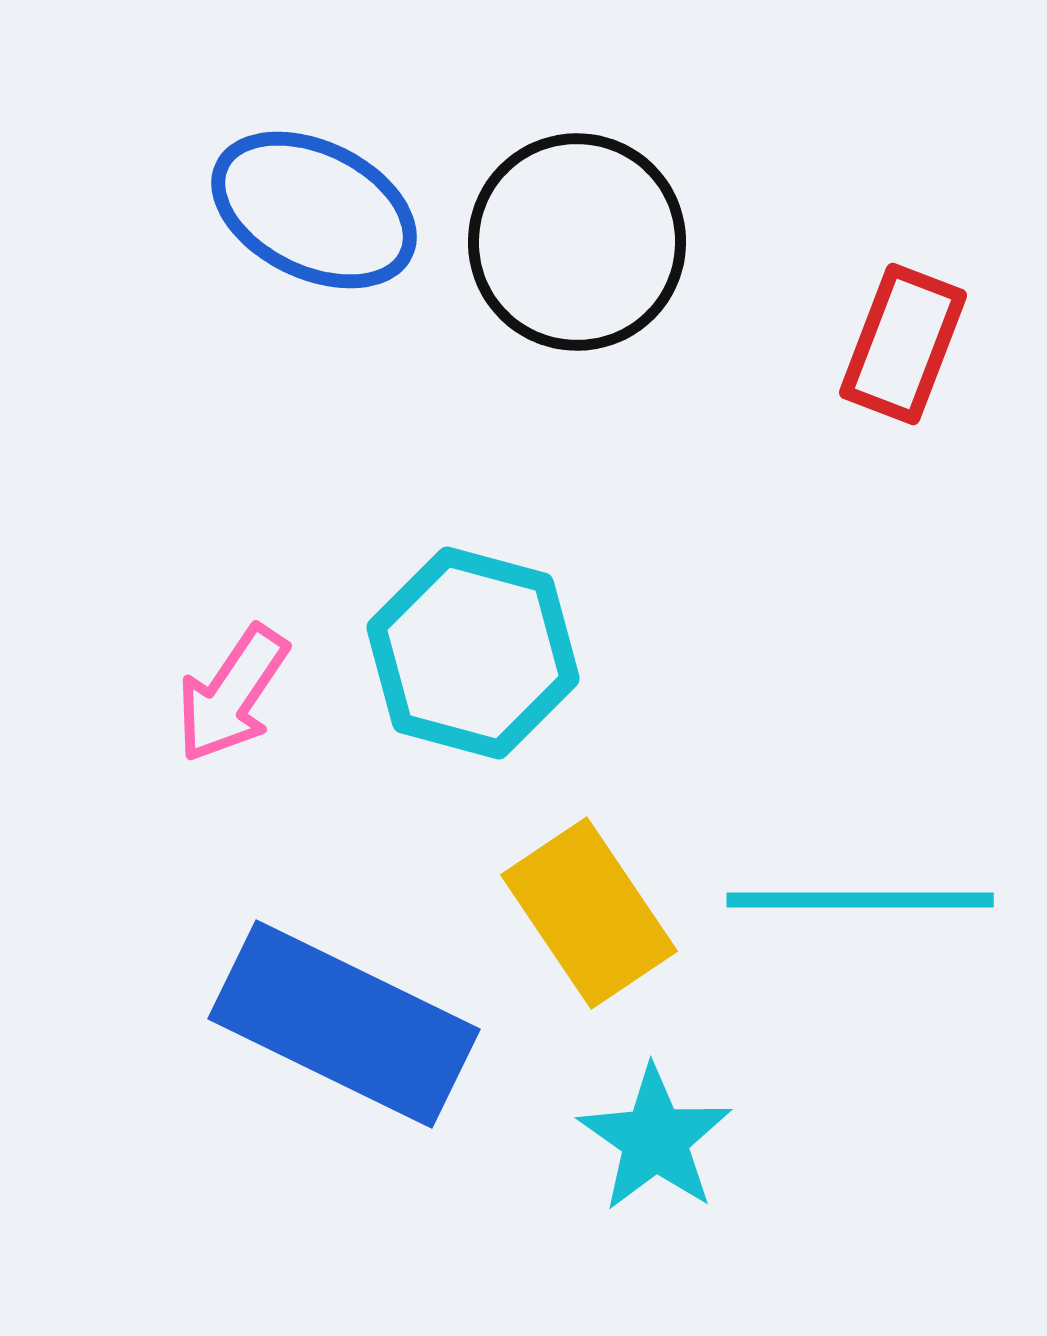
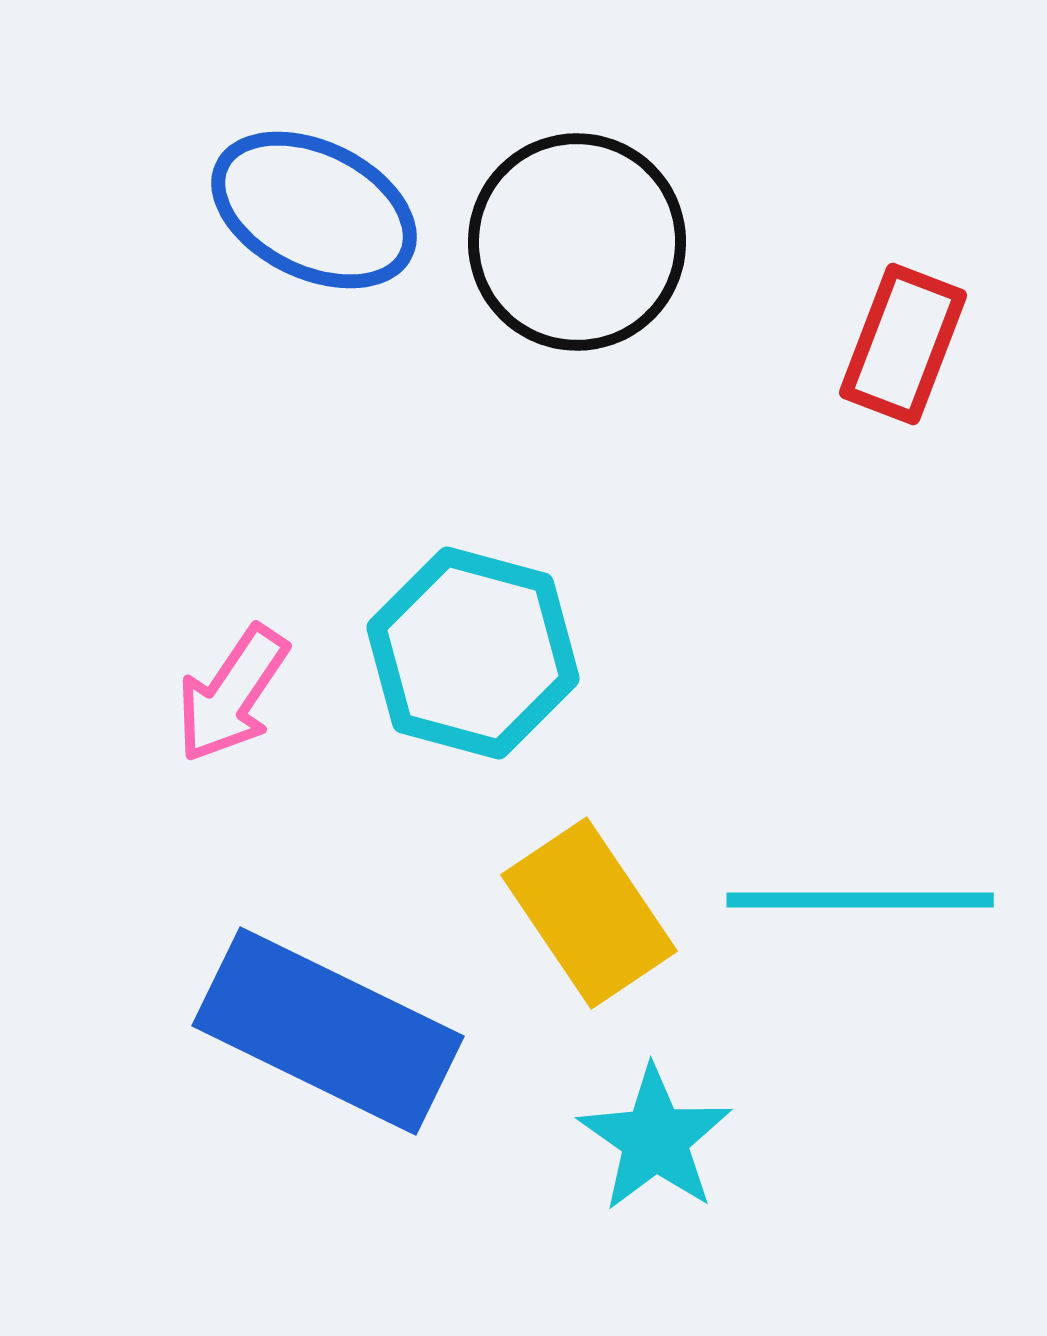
blue rectangle: moved 16 px left, 7 px down
